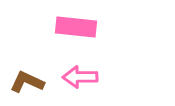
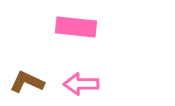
pink arrow: moved 1 px right, 7 px down
